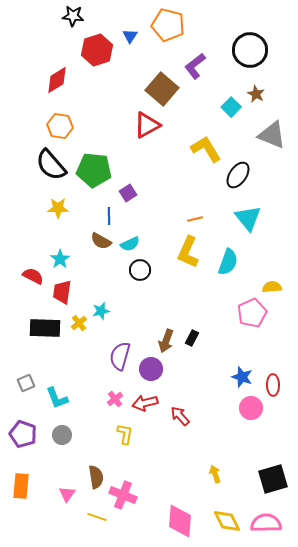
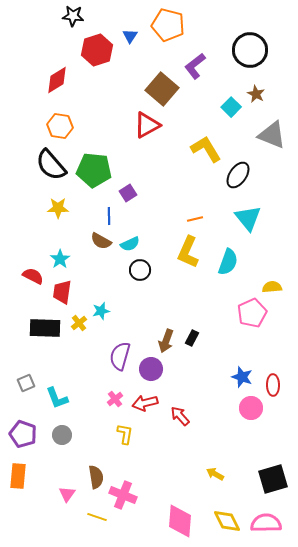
yellow arrow at (215, 474): rotated 42 degrees counterclockwise
orange rectangle at (21, 486): moved 3 px left, 10 px up
